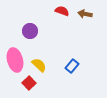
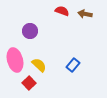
blue rectangle: moved 1 px right, 1 px up
